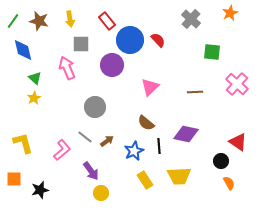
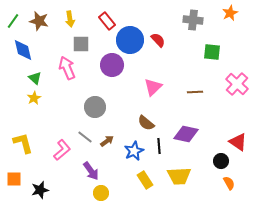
gray cross: moved 2 px right, 1 px down; rotated 36 degrees counterclockwise
pink triangle: moved 3 px right
